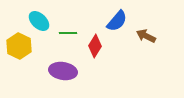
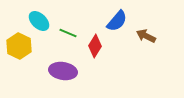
green line: rotated 24 degrees clockwise
